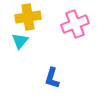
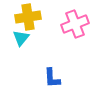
cyan triangle: moved 1 px right, 3 px up
blue L-shape: rotated 20 degrees counterclockwise
